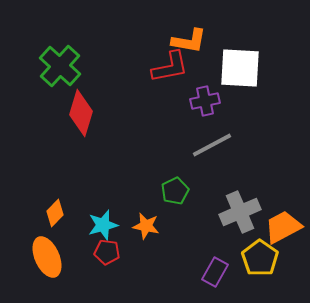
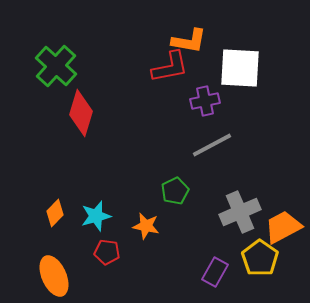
green cross: moved 4 px left
cyan star: moved 7 px left, 9 px up
orange ellipse: moved 7 px right, 19 px down
